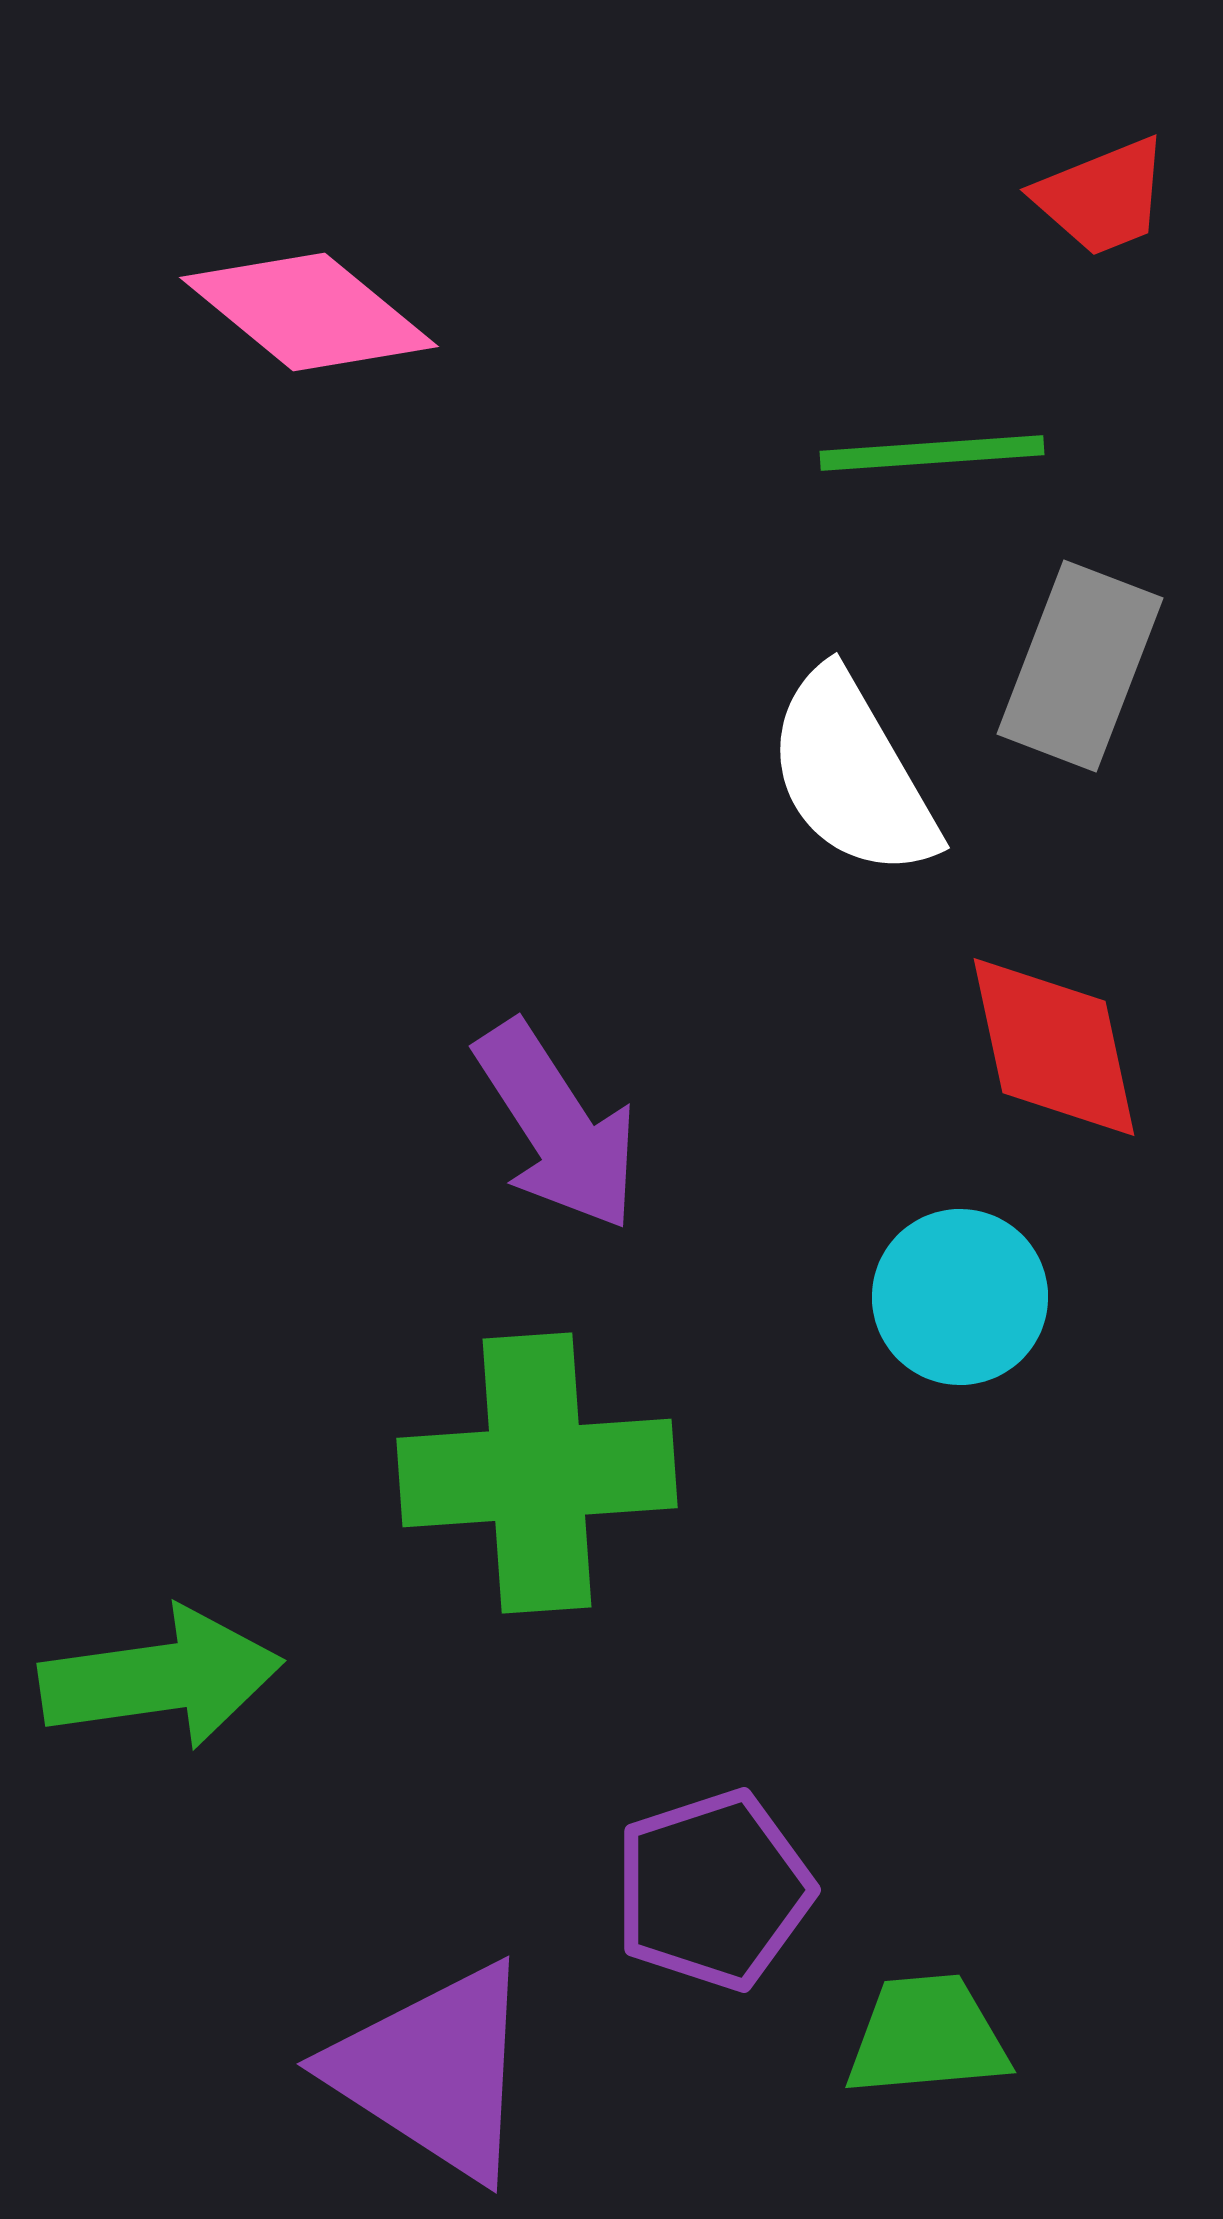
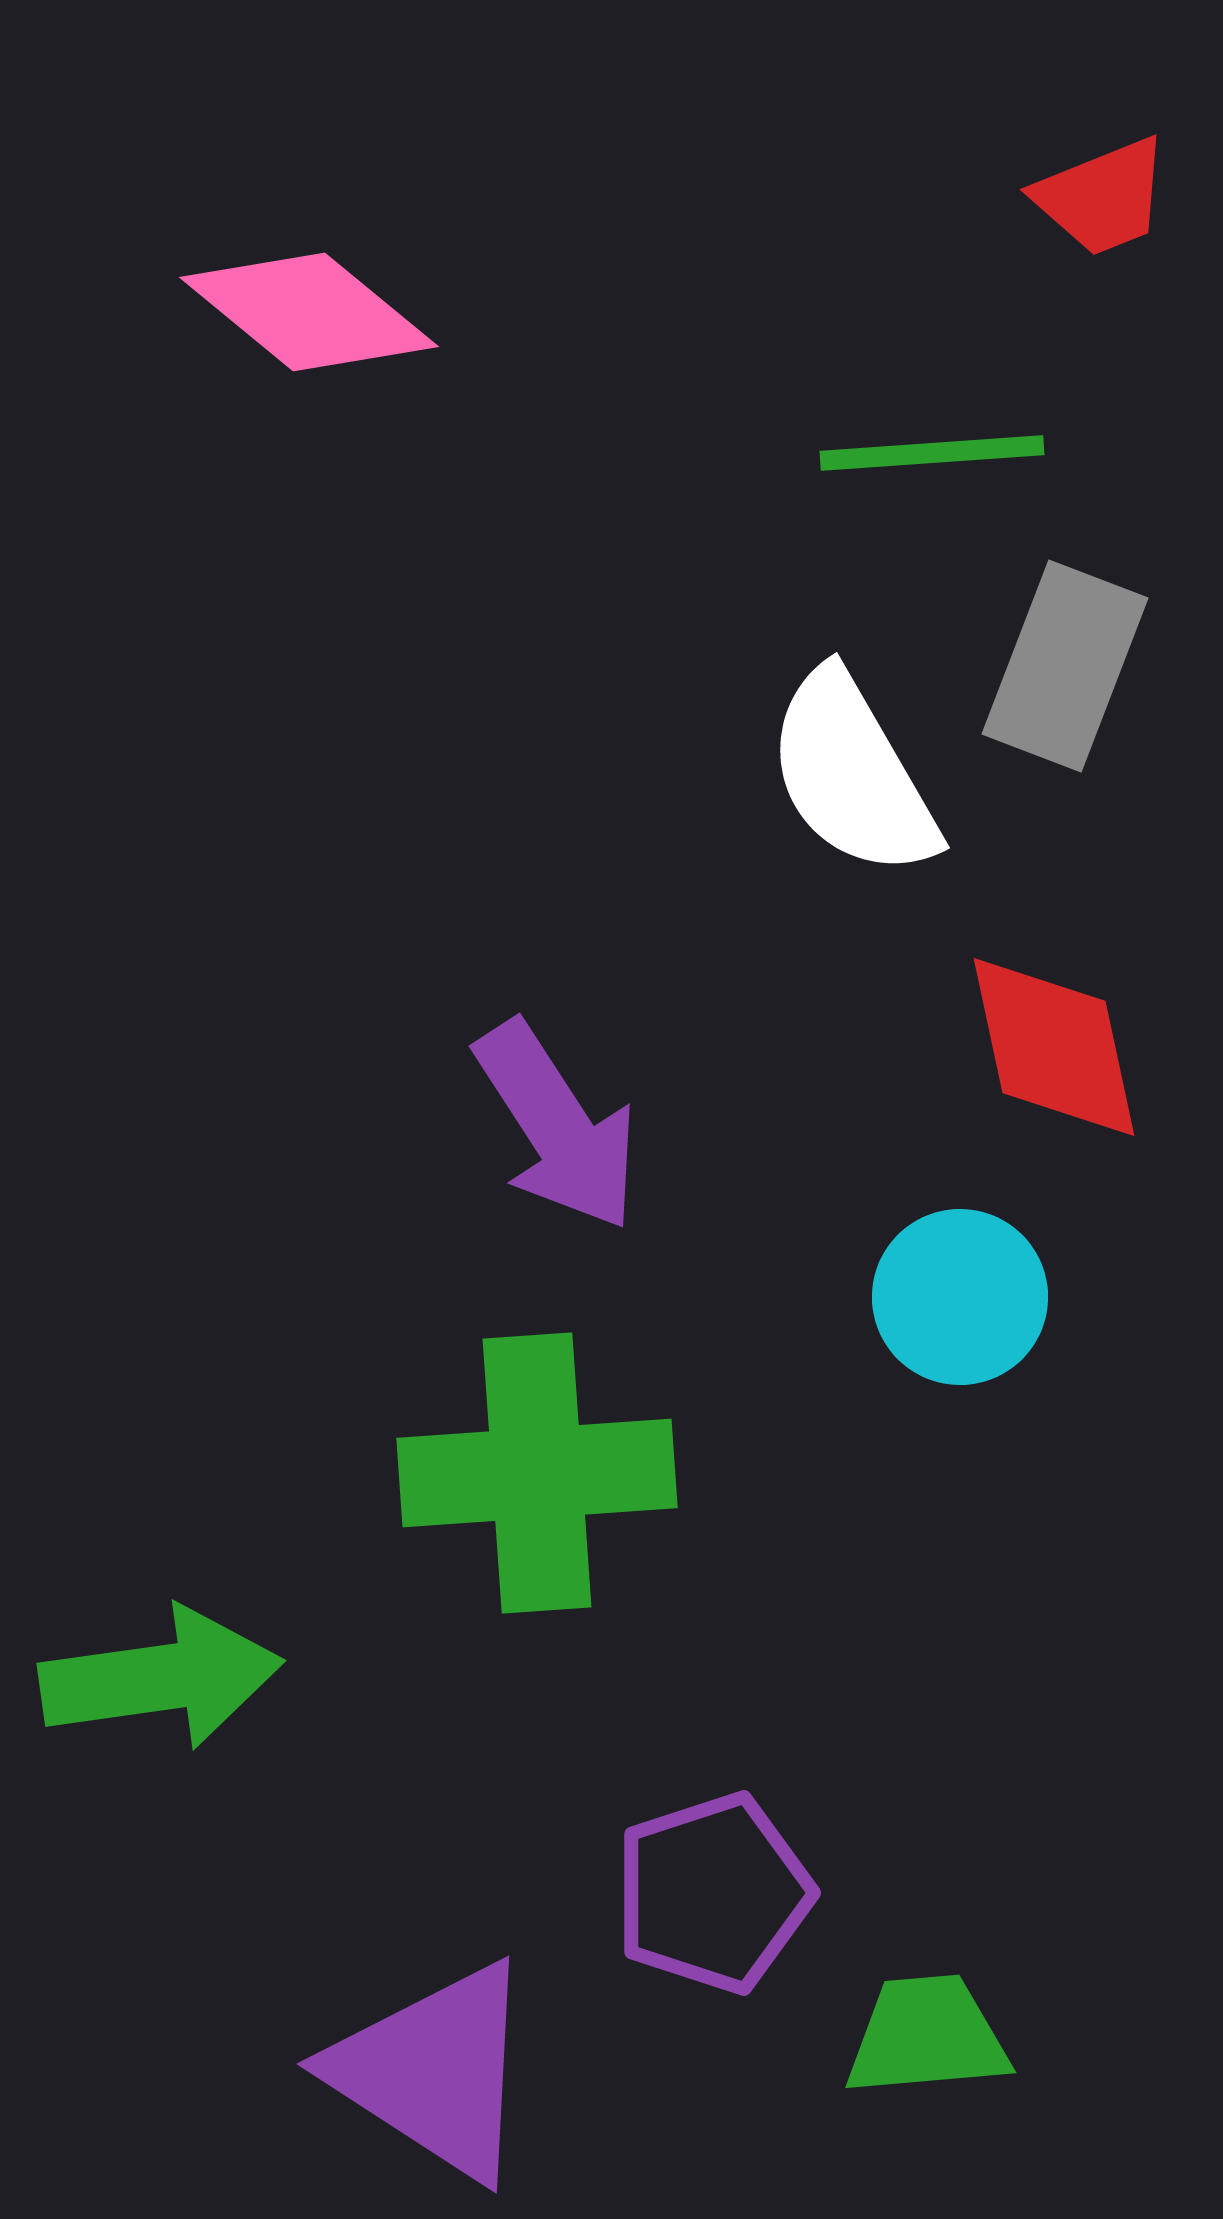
gray rectangle: moved 15 px left
purple pentagon: moved 3 px down
